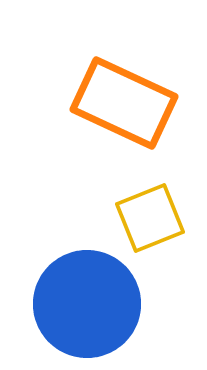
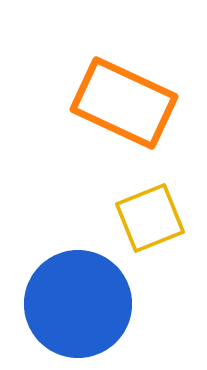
blue circle: moved 9 px left
